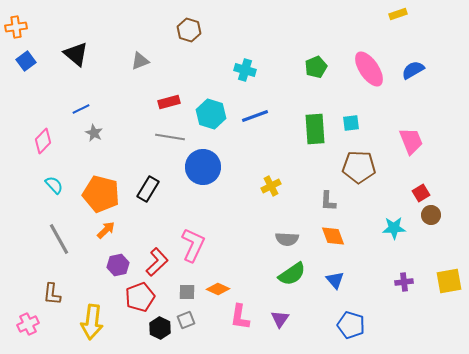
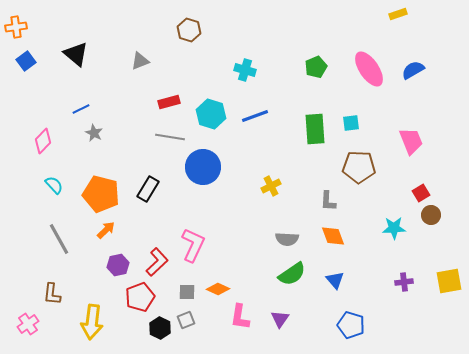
pink cross at (28, 324): rotated 10 degrees counterclockwise
